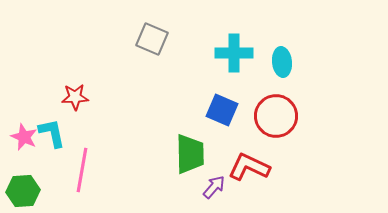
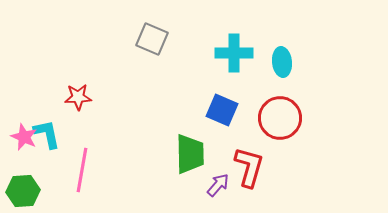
red star: moved 3 px right
red circle: moved 4 px right, 2 px down
cyan L-shape: moved 5 px left, 1 px down
red L-shape: rotated 81 degrees clockwise
purple arrow: moved 4 px right, 2 px up
